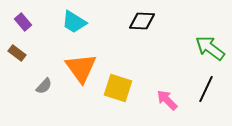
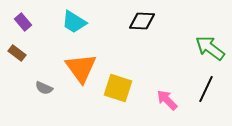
gray semicircle: moved 2 px down; rotated 72 degrees clockwise
